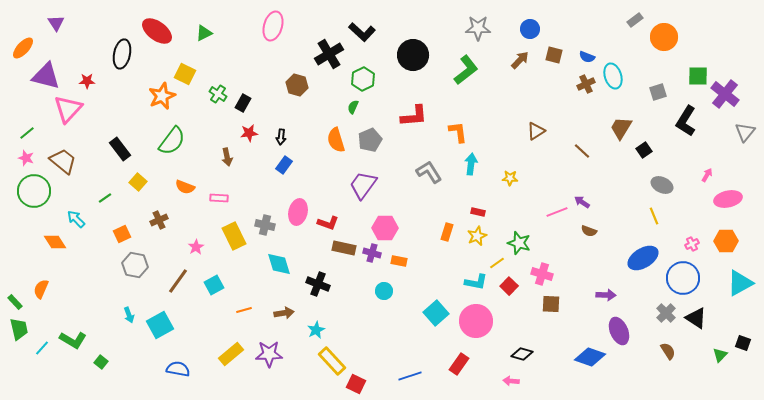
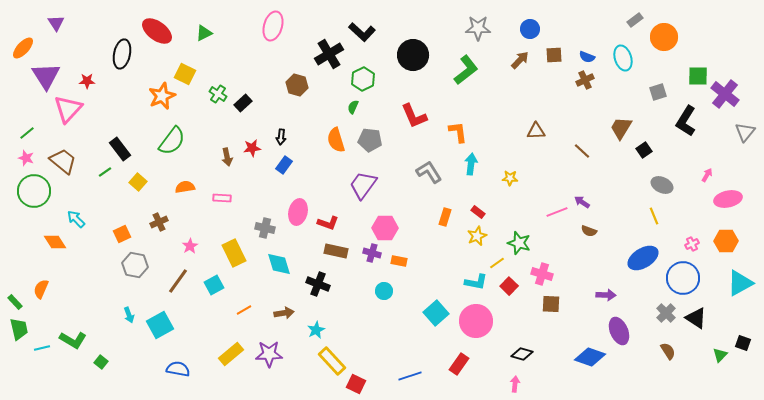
brown square at (554, 55): rotated 18 degrees counterclockwise
purple triangle at (46, 76): rotated 44 degrees clockwise
cyan ellipse at (613, 76): moved 10 px right, 18 px up
brown cross at (586, 84): moved 1 px left, 4 px up
black rectangle at (243, 103): rotated 18 degrees clockwise
red L-shape at (414, 116): rotated 72 degrees clockwise
brown triangle at (536, 131): rotated 30 degrees clockwise
red star at (249, 133): moved 3 px right, 15 px down
gray pentagon at (370, 140): rotated 30 degrees clockwise
orange semicircle at (185, 187): rotated 150 degrees clockwise
green line at (105, 198): moved 26 px up
pink rectangle at (219, 198): moved 3 px right
red rectangle at (478, 212): rotated 24 degrees clockwise
brown cross at (159, 220): moved 2 px down
gray cross at (265, 225): moved 3 px down
orange rectangle at (447, 232): moved 2 px left, 15 px up
yellow rectangle at (234, 236): moved 17 px down
pink star at (196, 247): moved 6 px left, 1 px up
brown rectangle at (344, 248): moved 8 px left, 3 px down
orange line at (244, 310): rotated 14 degrees counterclockwise
cyan line at (42, 348): rotated 35 degrees clockwise
pink arrow at (511, 381): moved 4 px right, 3 px down; rotated 91 degrees clockwise
